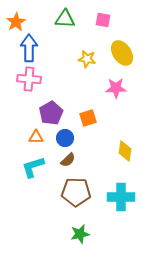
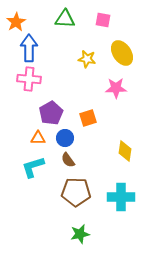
orange triangle: moved 2 px right, 1 px down
brown semicircle: rotated 98 degrees clockwise
